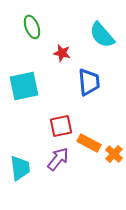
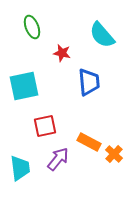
red square: moved 16 px left
orange rectangle: moved 1 px up
